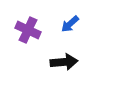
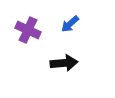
black arrow: moved 1 px down
